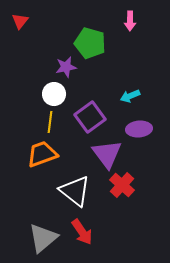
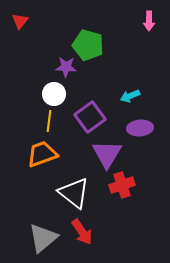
pink arrow: moved 19 px right
green pentagon: moved 2 px left, 2 px down
purple star: rotated 15 degrees clockwise
yellow line: moved 1 px left, 1 px up
purple ellipse: moved 1 px right, 1 px up
purple triangle: rotated 8 degrees clockwise
red cross: rotated 30 degrees clockwise
white triangle: moved 1 px left, 2 px down
